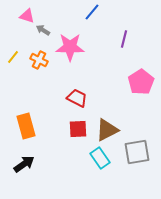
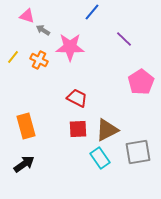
purple line: rotated 60 degrees counterclockwise
gray square: moved 1 px right
